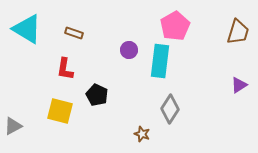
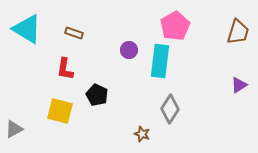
gray triangle: moved 1 px right, 3 px down
